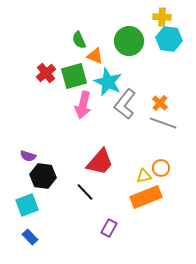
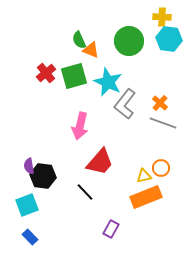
orange triangle: moved 4 px left, 6 px up
pink arrow: moved 3 px left, 21 px down
purple semicircle: moved 1 px right, 10 px down; rotated 63 degrees clockwise
purple rectangle: moved 2 px right, 1 px down
